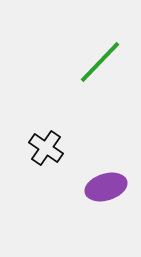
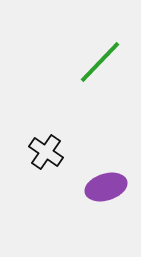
black cross: moved 4 px down
